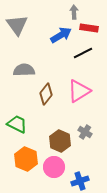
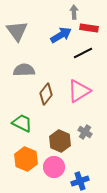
gray triangle: moved 6 px down
green trapezoid: moved 5 px right, 1 px up
